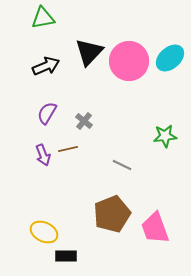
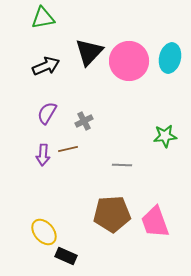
cyan ellipse: rotated 36 degrees counterclockwise
gray cross: rotated 24 degrees clockwise
purple arrow: rotated 25 degrees clockwise
gray line: rotated 24 degrees counterclockwise
brown pentagon: rotated 18 degrees clockwise
pink trapezoid: moved 6 px up
yellow ellipse: rotated 24 degrees clockwise
black rectangle: rotated 25 degrees clockwise
